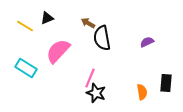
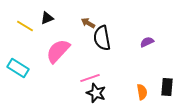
cyan rectangle: moved 8 px left
pink line: rotated 48 degrees clockwise
black rectangle: moved 1 px right, 4 px down
